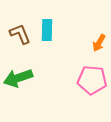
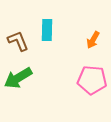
brown L-shape: moved 2 px left, 7 px down
orange arrow: moved 6 px left, 3 px up
green arrow: rotated 12 degrees counterclockwise
